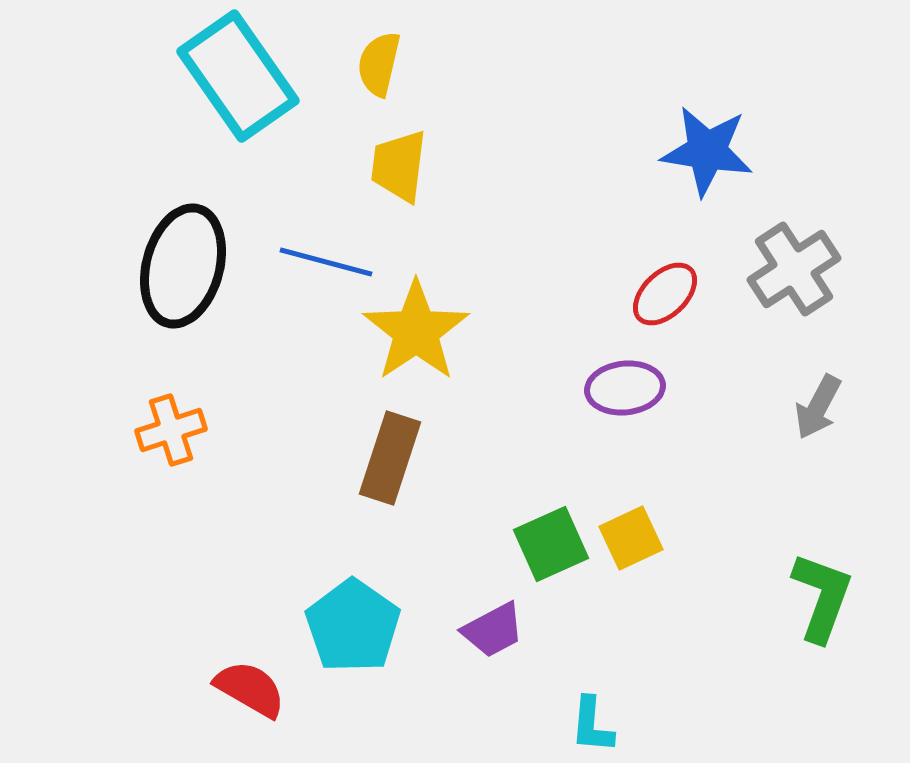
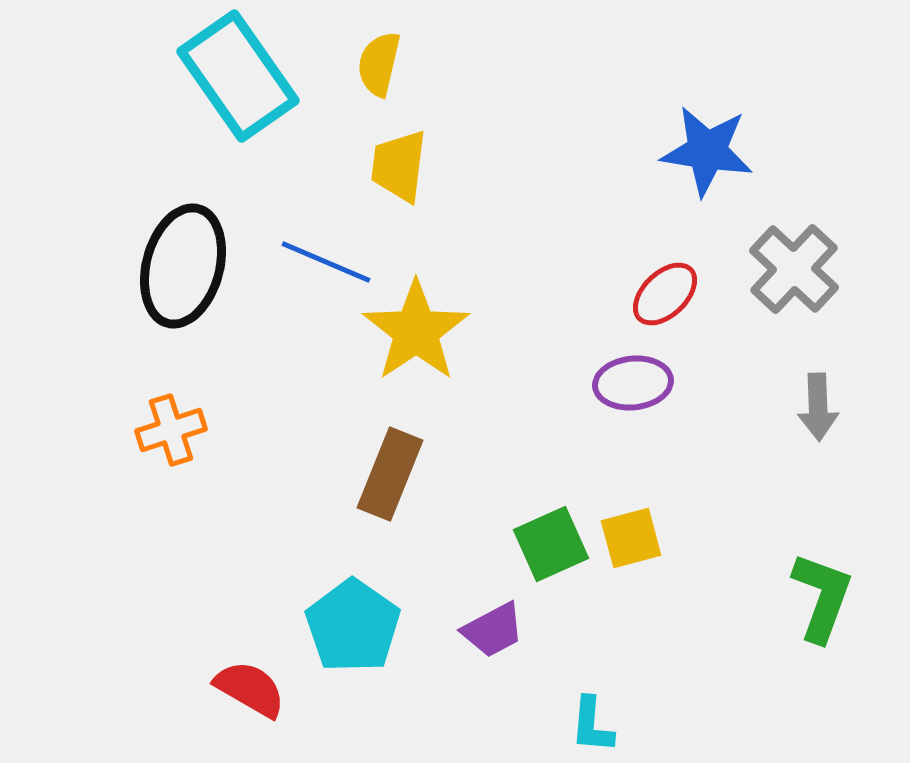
blue line: rotated 8 degrees clockwise
gray cross: rotated 14 degrees counterclockwise
purple ellipse: moved 8 px right, 5 px up
gray arrow: rotated 30 degrees counterclockwise
brown rectangle: moved 16 px down; rotated 4 degrees clockwise
yellow square: rotated 10 degrees clockwise
